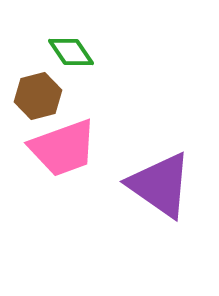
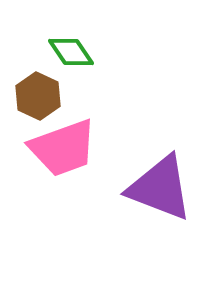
brown hexagon: rotated 21 degrees counterclockwise
purple triangle: moved 3 px down; rotated 14 degrees counterclockwise
